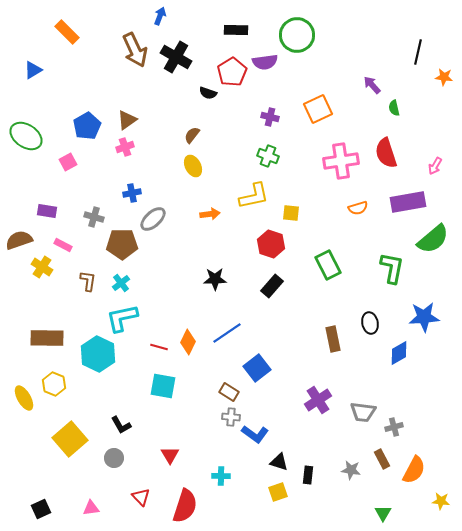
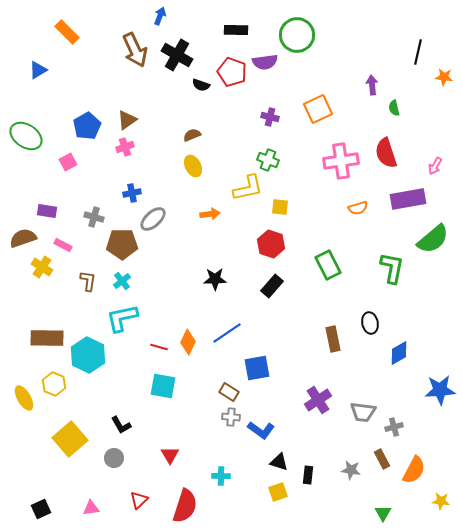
black cross at (176, 57): moved 1 px right, 2 px up
blue triangle at (33, 70): moved 5 px right
red pentagon at (232, 72): rotated 20 degrees counterclockwise
purple arrow at (372, 85): rotated 36 degrees clockwise
black semicircle at (208, 93): moved 7 px left, 8 px up
brown semicircle at (192, 135): rotated 30 degrees clockwise
green cross at (268, 156): moved 4 px down
yellow L-shape at (254, 196): moved 6 px left, 8 px up
purple rectangle at (408, 202): moved 3 px up
yellow square at (291, 213): moved 11 px left, 6 px up
brown semicircle at (19, 240): moved 4 px right, 2 px up
cyan cross at (121, 283): moved 1 px right, 2 px up
blue star at (424, 317): moved 16 px right, 73 px down
cyan hexagon at (98, 354): moved 10 px left, 1 px down
blue square at (257, 368): rotated 28 degrees clockwise
blue L-shape at (255, 434): moved 6 px right, 4 px up
red triangle at (141, 497): moved 2 px left, 3 px down; rotated 30 degrees clockwise
